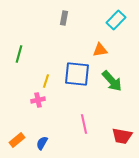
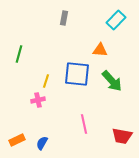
orange triangle: rotated 14 degrees clockwise
orange rectangle: rotated 14 degrees clockwise
